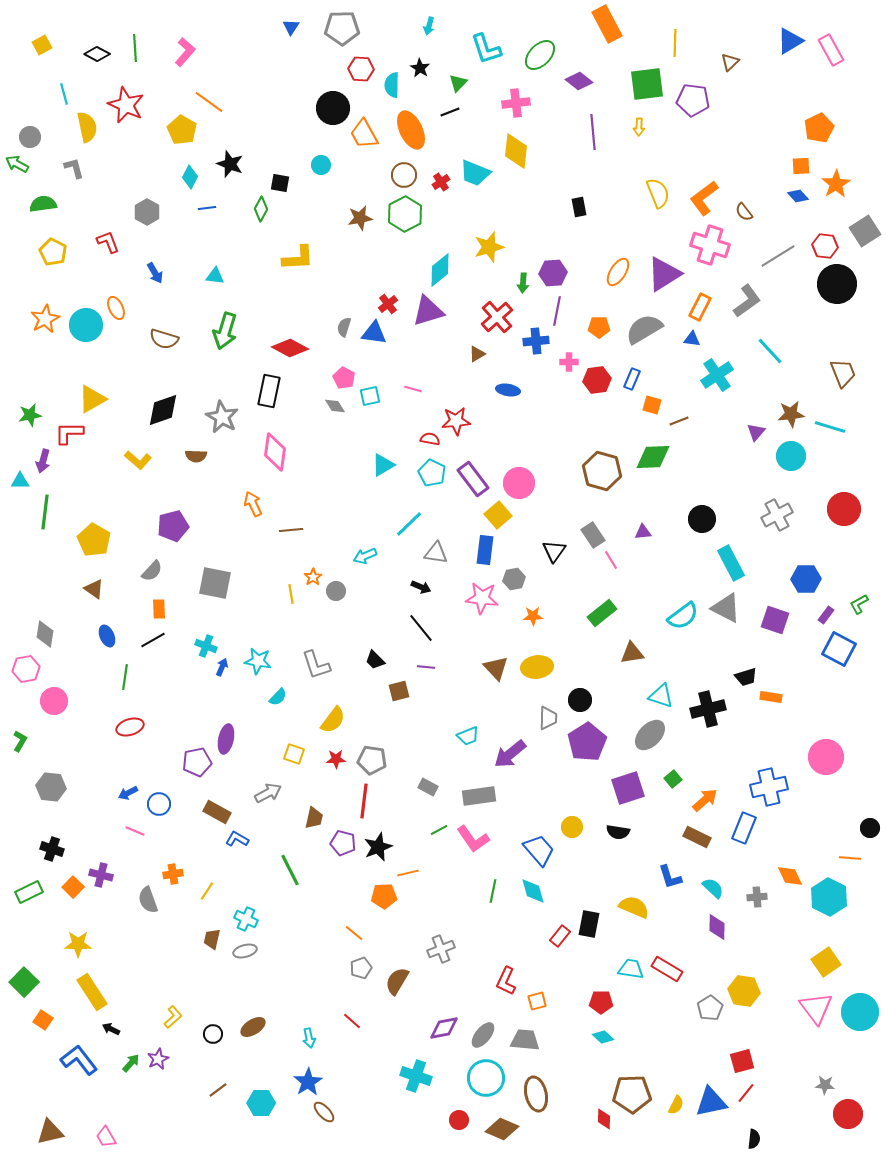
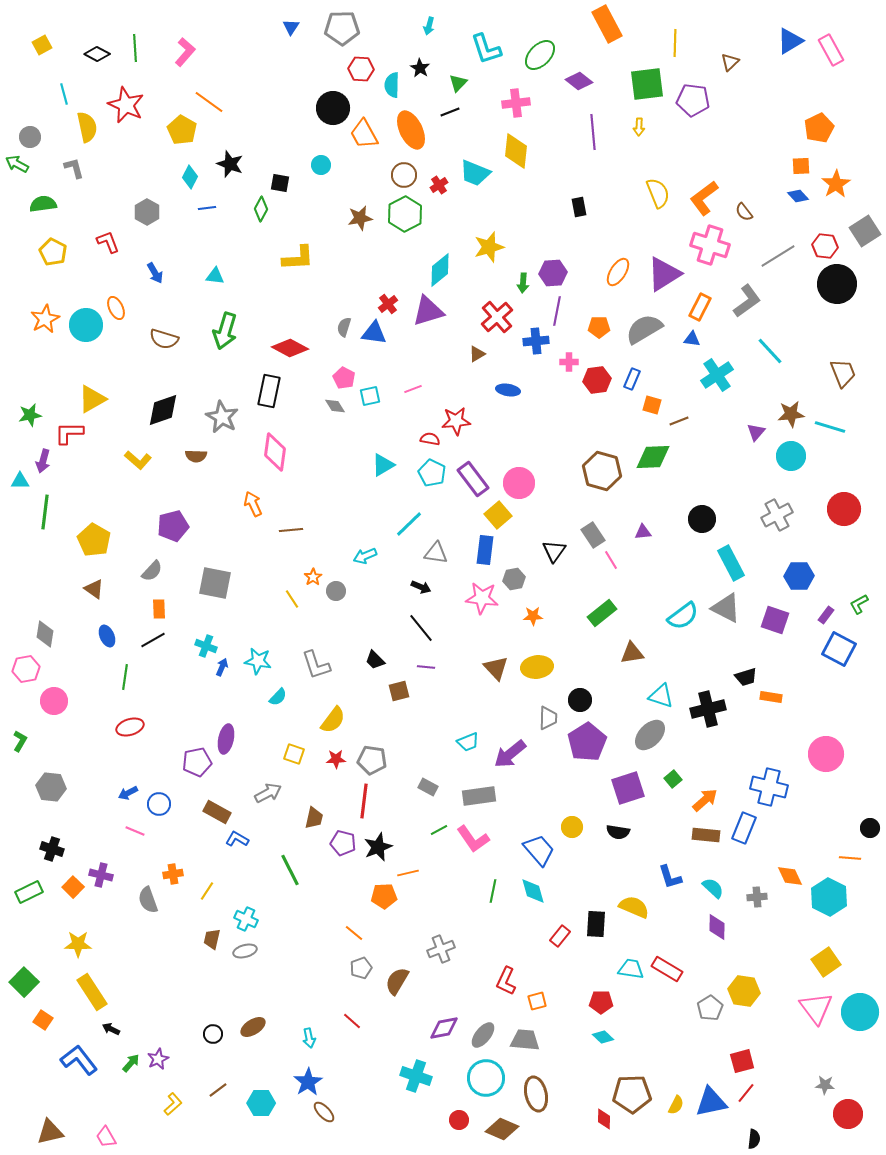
red cross at (441, 182): moved 2 px left, 3 px down
pink line at (413, 389): rotated 36 degrees counterclockwise
blue hexagon at (806, 579): moved 7 px left, 3 px up
yellow line at (291, 594): moved 1 px right, 5 px down; rotated 24 degrees counterclockwise
cyan trapezoid at (468, 736): moved 6 px down
pink circle at (826, 757): moved 3 px up
blue cross at (769, 787): rotated 27 degrees clockwise
brown rectangle at (697, 837): moved 9 px right, 2 px up; rotated 20 degrees counterclockwise
black rectangle at (589, 924): moved 7 px right; rotated 8 degrees counterclockwise
yellow L-shape at (173, 1017): moved 87 px down
